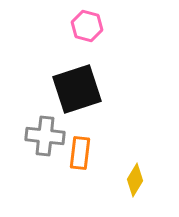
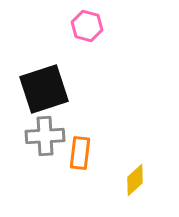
black square: moved 33 px left
gray cross: rotated 9 degrees counterclockwise
yellow diamond: rotated 16 degrees clockwise
